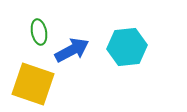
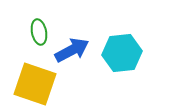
cyan hexagon: moved 5 px left, 6 px down
yellow square: moved 2 px right
